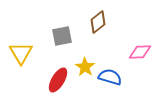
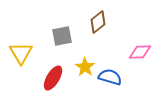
red ellipse: moved 5 px left, 2 px up
